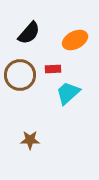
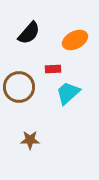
brown circle: moved 1 px left, 12 px down
